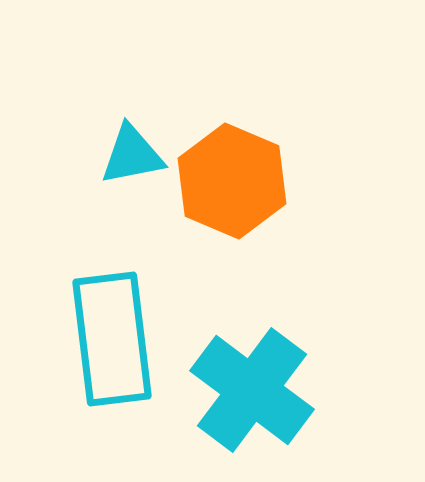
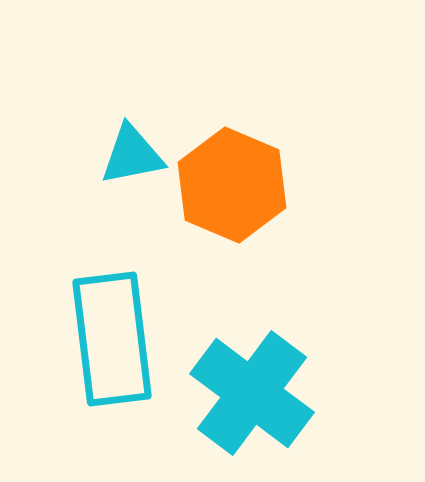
orange hexagon: moved 4 px down
cyan cross: moved 3 px down
